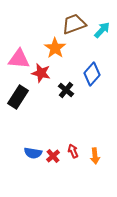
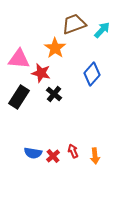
black cross: moved 12 px left, 4 px down
black rectangle: moved 1 px right
